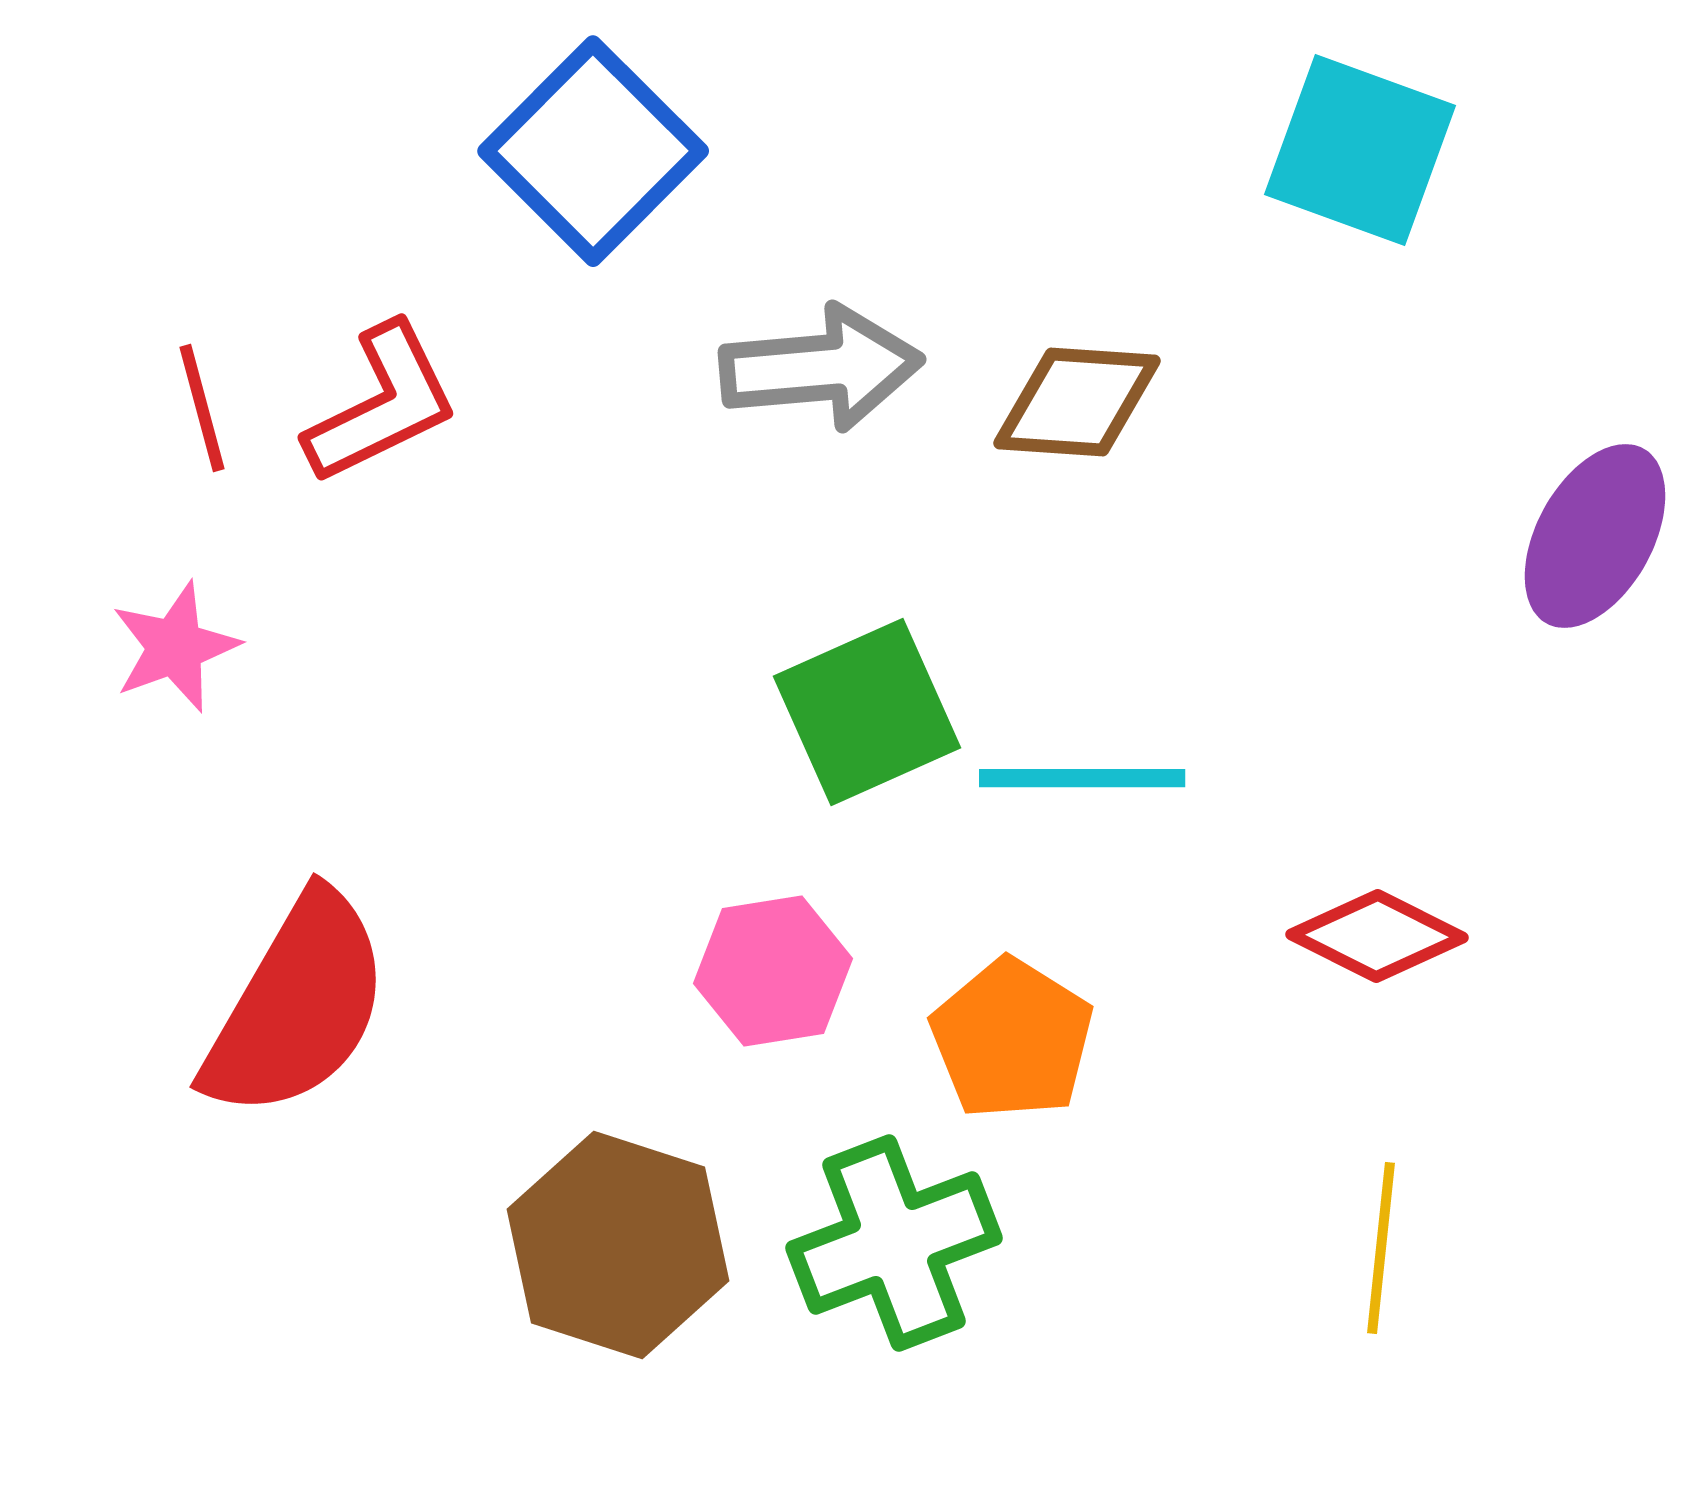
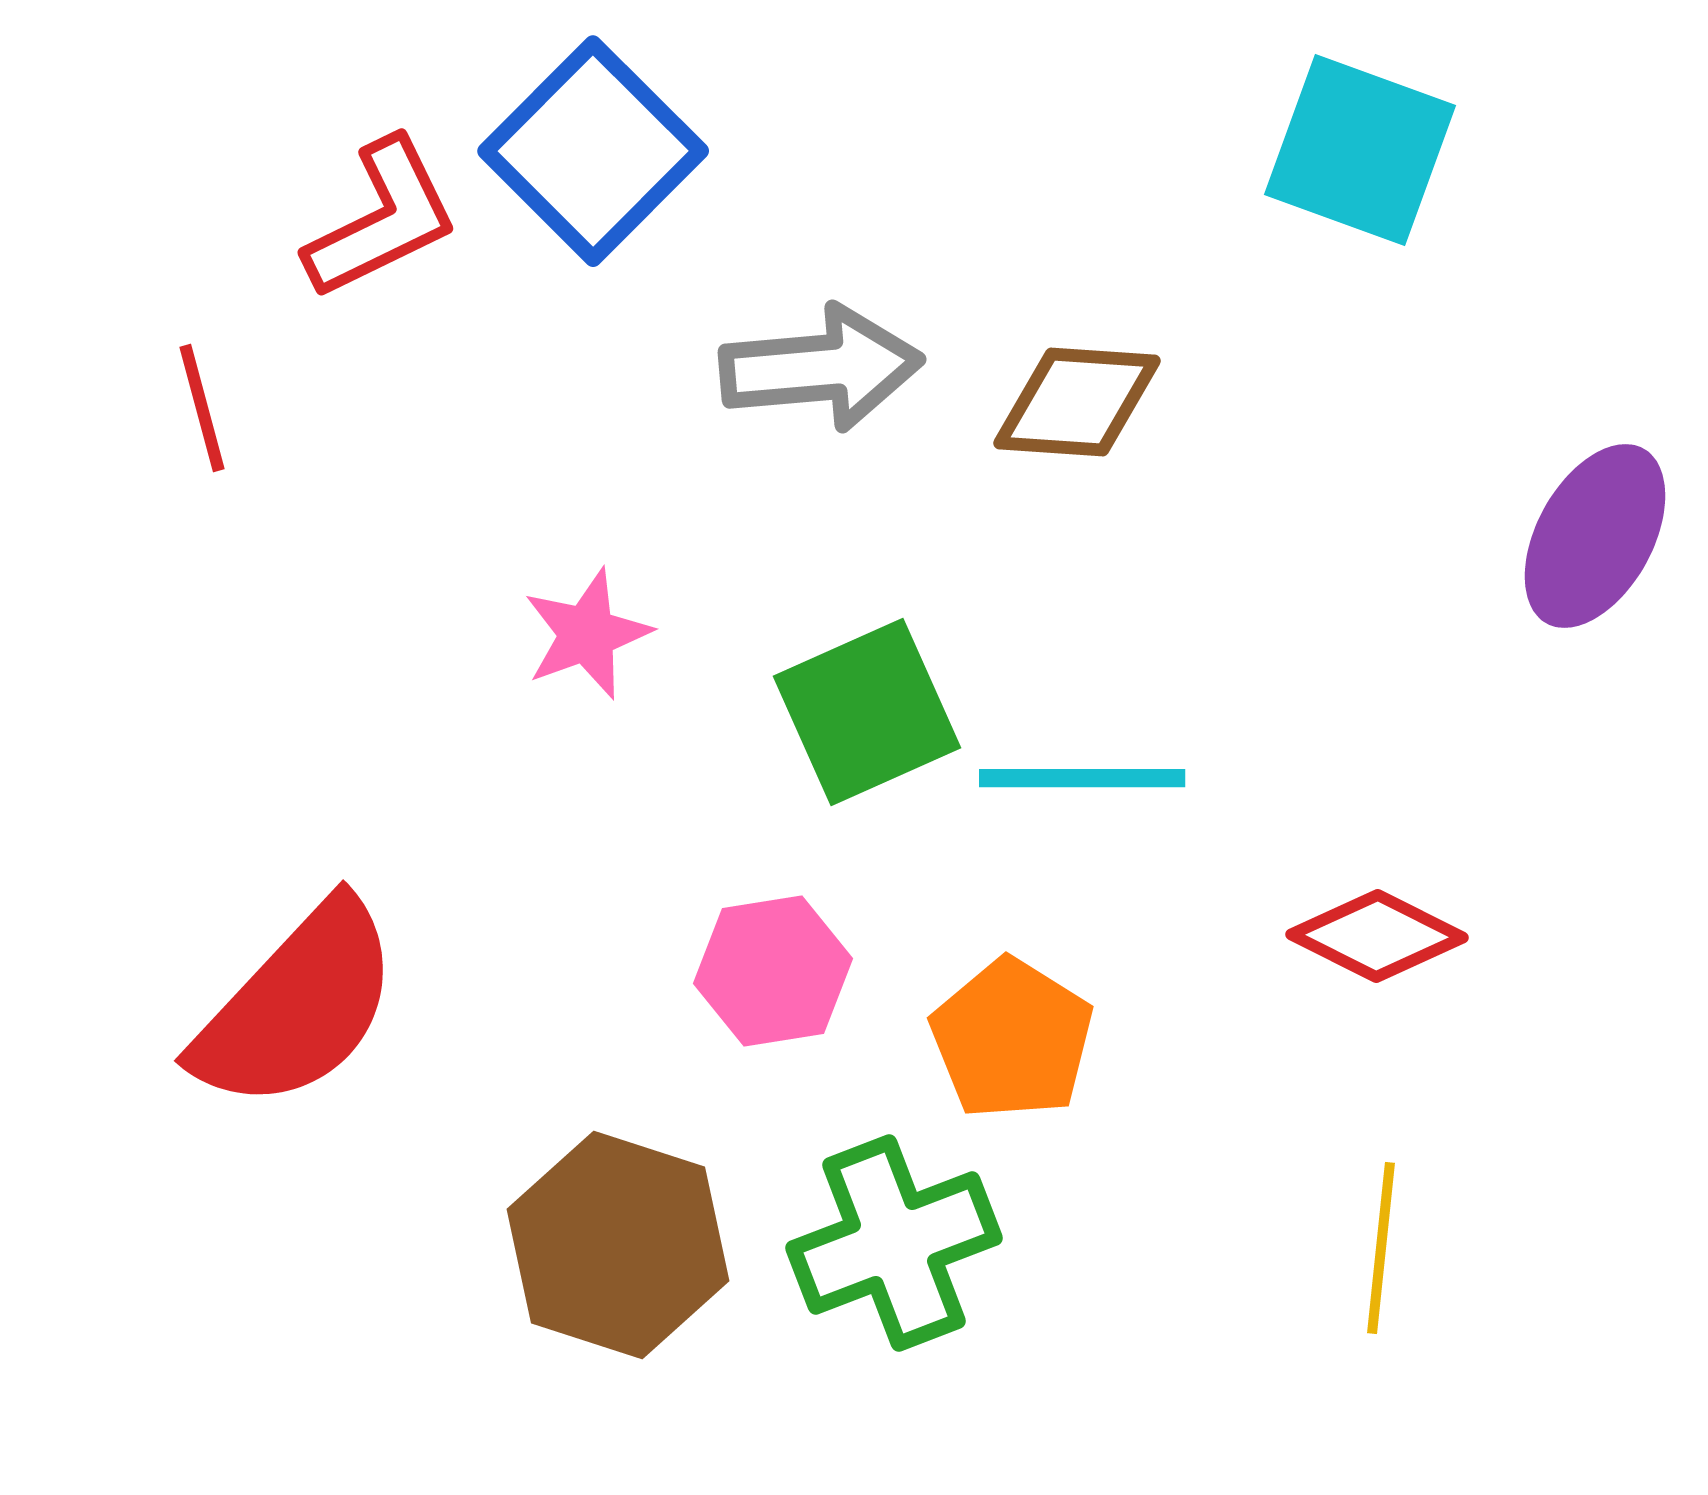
red L-shape: moved 185 px up
pink star: moved 412 px right, 13 px up
red semicircle: rotated 13 degrees clockwise
